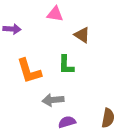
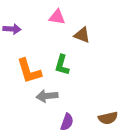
pink triangle: moved 2 px right, 3 px down
brown triangle: rotated 12 degrees counterclockwise
green L-shape: moved 4 px left; rotated 15 degrees clockwise
gray arrow: moved 6 px left, 4 px up
brown semicircle: rotated 66 degrees clockwise
purple semicircle: rotated 126 degrees clockwise
